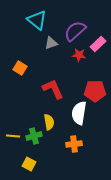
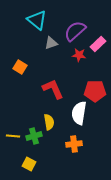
orange square: moved 1 px up
